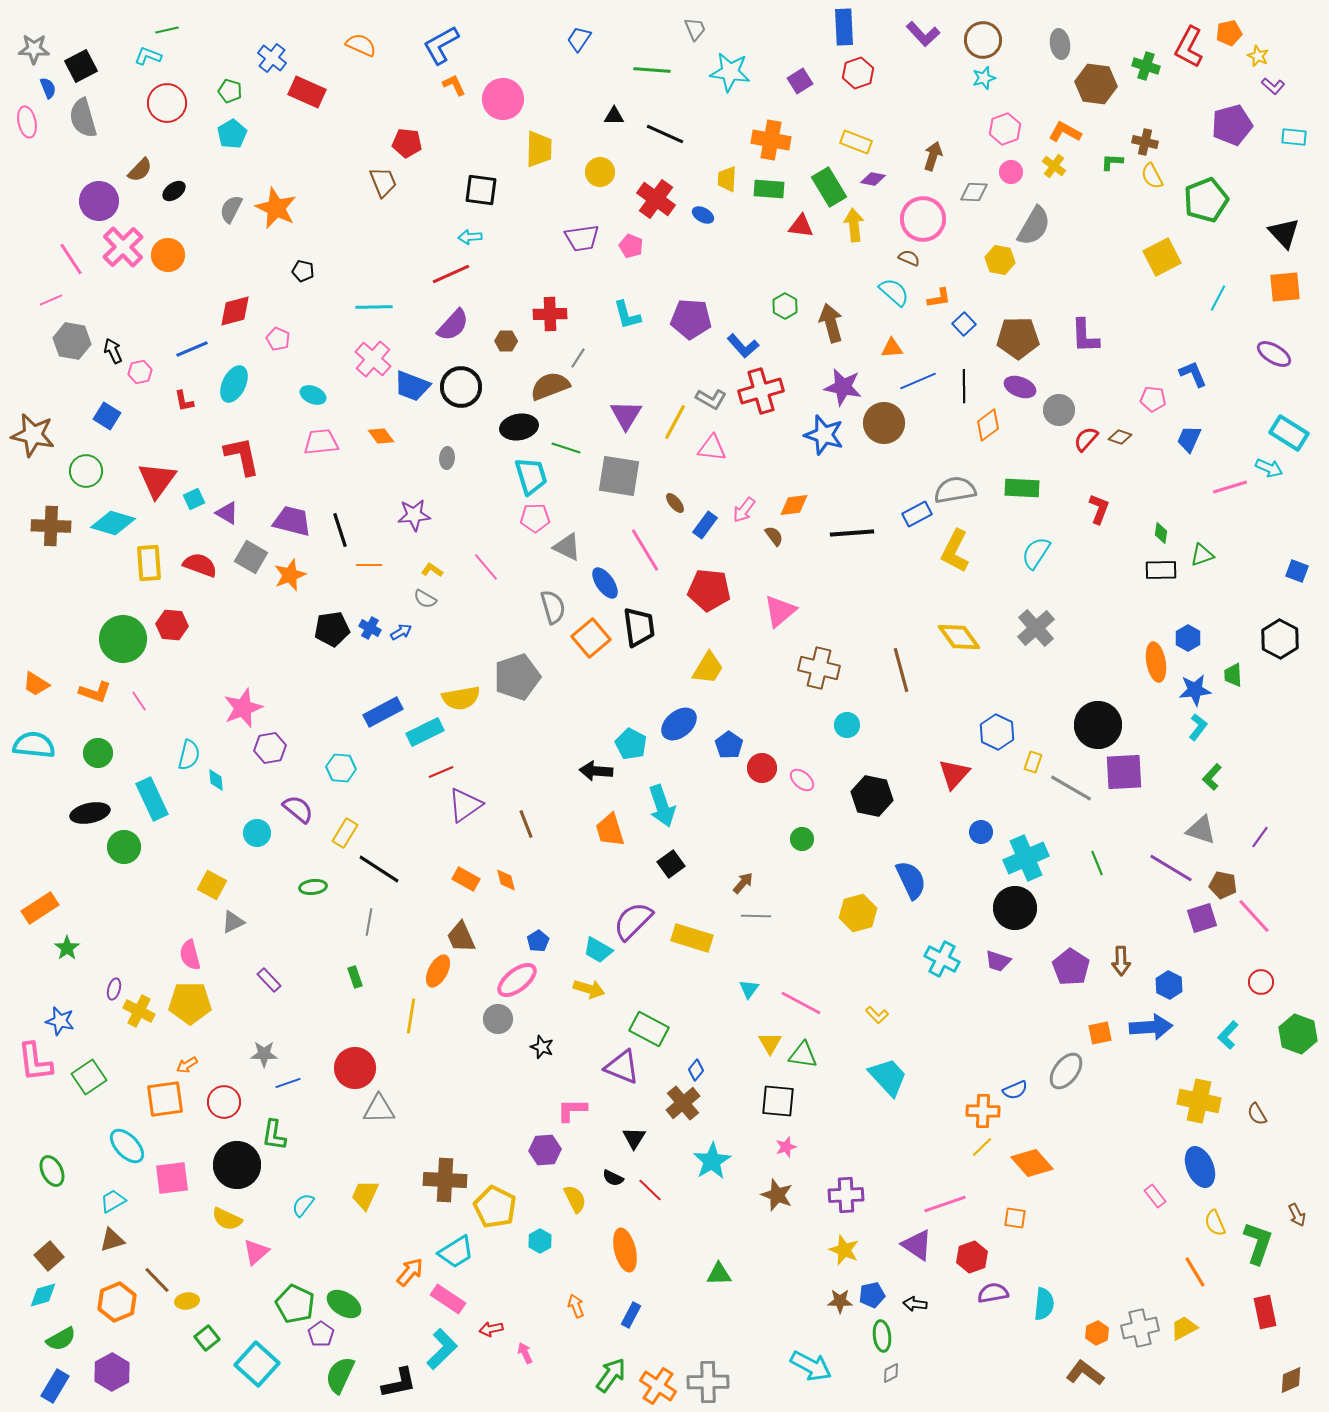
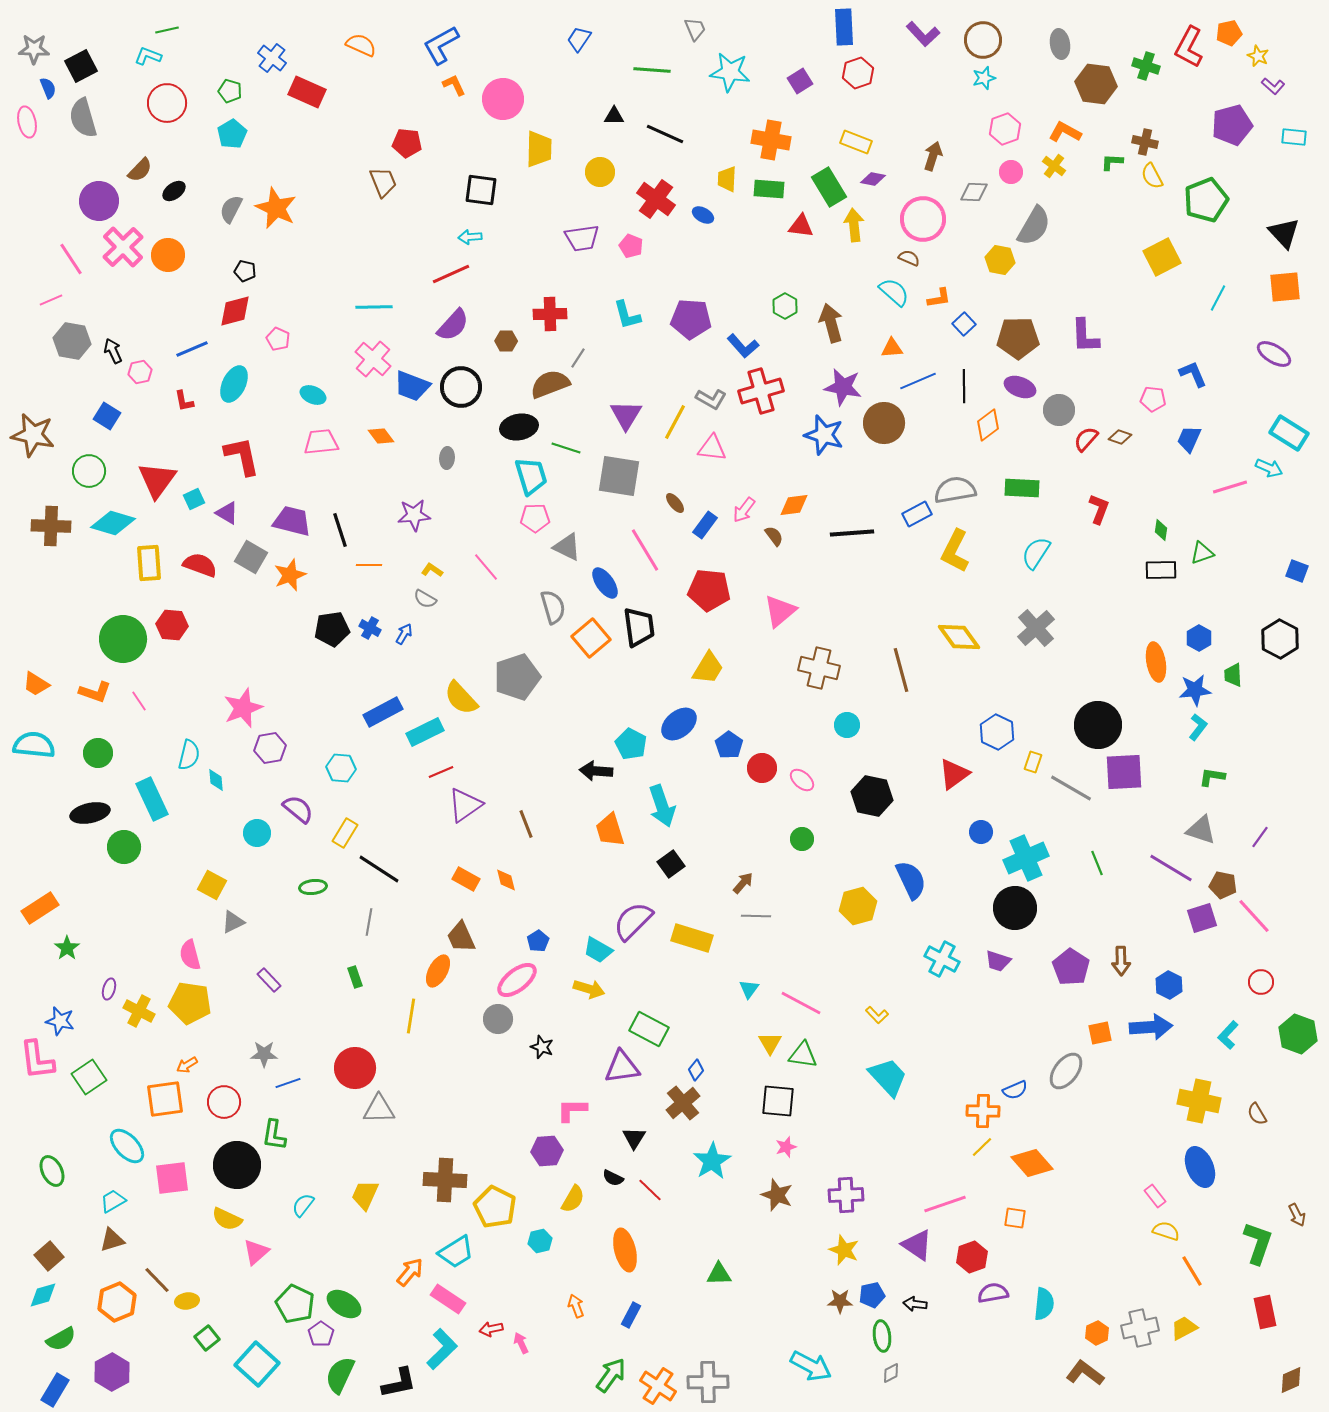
black pentagon at (303, 271): moved 58 px left
brown semicircle at (550, 386): moved 2 px up
green circle at (86, 471): moved 3 px right
green diamond at (1161, 533): moved 3 px up
green triangle at (1202, 555): moved 2 px up
blue arrow at (401, 632): moved 3 px right, 2 px down; rotated 30 degrees counterclockwise
blue hexagon at (1188, 638): moved 11 px right
yellow semicircle at (461, 698): rotated 57 degrees clockwise
red triangle at (954, 774): rotated 12 degrees clockwise
green L-shape at (1212, 777): rotated 56 degrees clockwise
yellow hexagon at (858, 913): moved 7 px up
purple ellipse at (114, 989): moved 5 px left
yellow pentagon at (190, 1003): rotated 9 degrees clockwise
pink L-shape at (35, 1062): moved 2 px right, 2 px up
purple triangle at (622, 1067): rotated 30 degrees counterclockwise
purple hexagon at (545, 1150): moved 2 px right, 1 px down
yellow semicircle at (575, 1199): moved 2 px left; rotated 56 degrees clockwise
yellow semicircle at (1215, 1223): moved 49 px left, 8 px down; rotated 132 degrees clockwise
cyan hexagon at (540, 1241): rotated 15 degrees clockwise
orange line at (1195, 1272): moved 3 px left, 1 px up
pink arrow at (525, 1353): moved 4 px left, 10 px up
blue rectangle at (55, 1386): moved 4 px down
